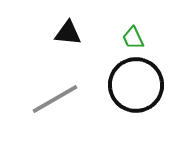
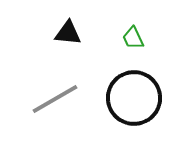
black circle: moved 2 px left, 13 px down
